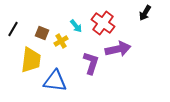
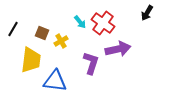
black arrow: moved 2 px right
cyan arrow: moved 4 px right, 4 px up
